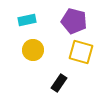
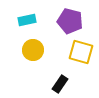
purple pentagon: moved 4 px left
black rectangle: moved 1 px right, 1 px down
